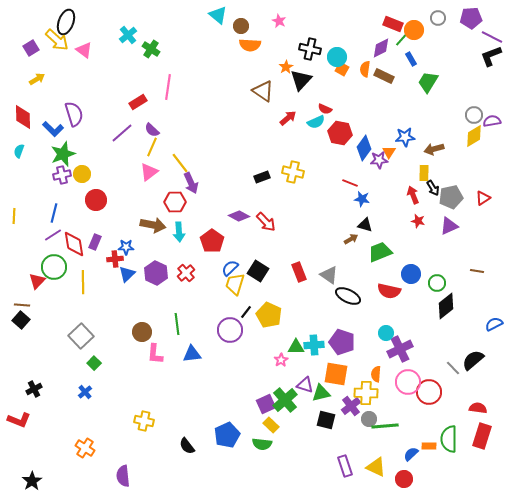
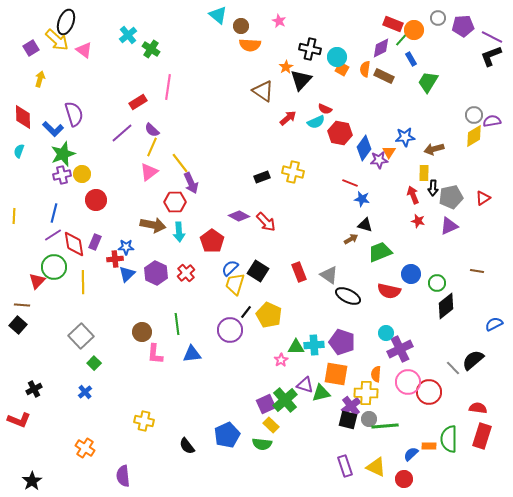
purple pentagon at (471, 18): moved 8 px left, 8 px down
yellow arrow at (37, 79): moved 3 px right; rotated 42 degrees counterclockwise
black arrow at (433, 188): rotated 35 degrees clockwise
black square at (21, 320): moved 3 px left, 5 px down
black square at (326, 420): moved 22 px right
